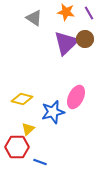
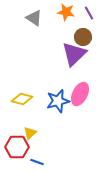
brown circle: moved 2 px left, 2 px up
purple triangle: moved 8 px right, 11 px down
pink ellipse: moved 4 px right, 3 px up
blue star: moved 5 px right, 11 px up
yellow triangle: moved 2 px right, 4 px down
blue line: moved 3 px left
